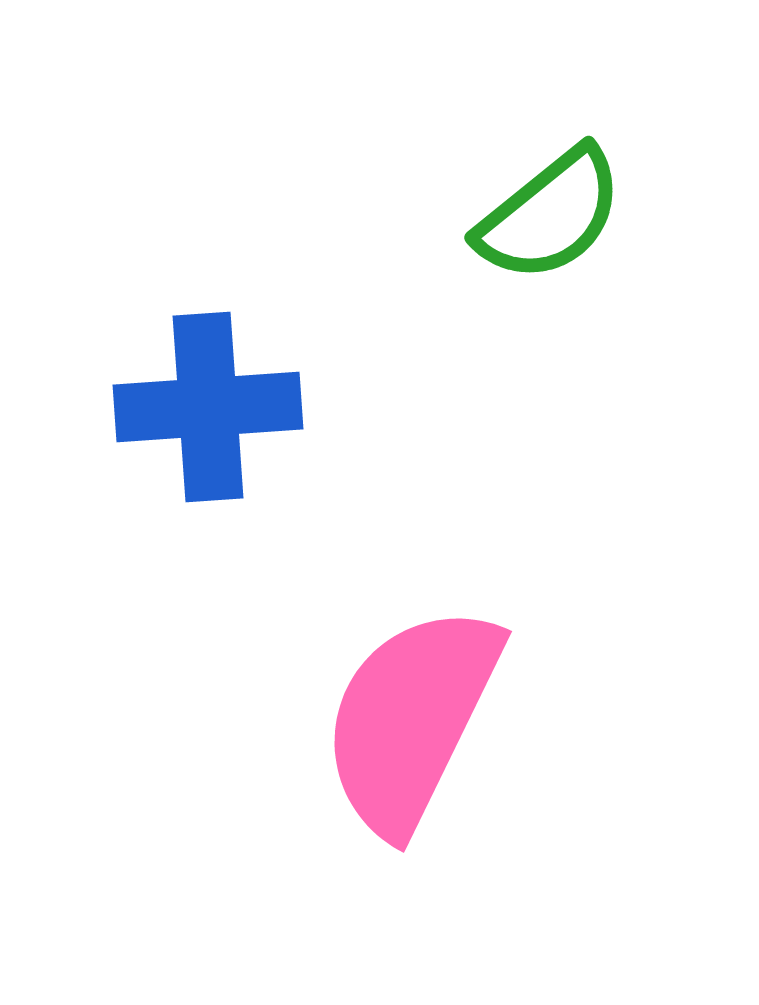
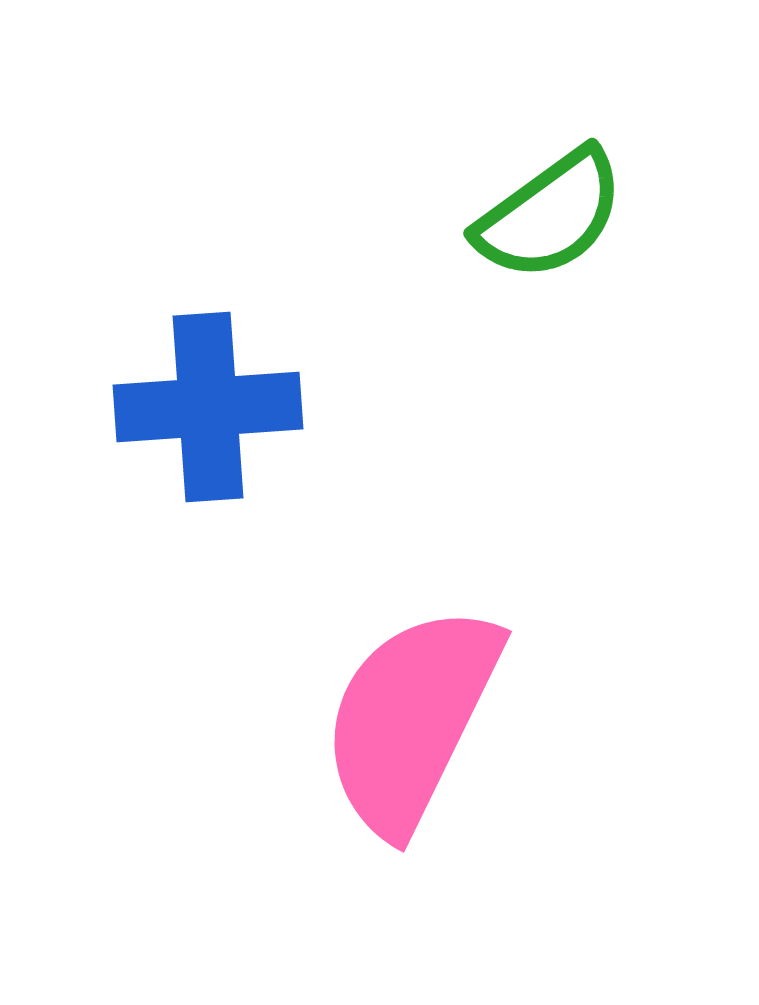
green semicircle: rotated 3 degrees clockwise
